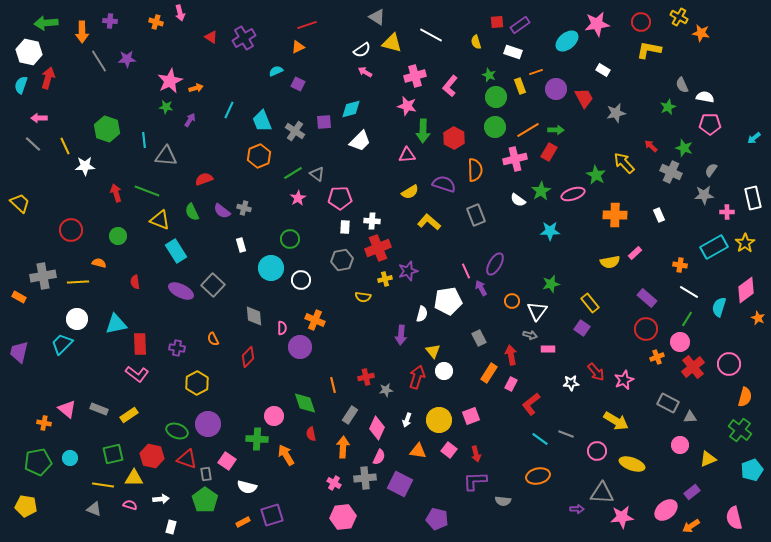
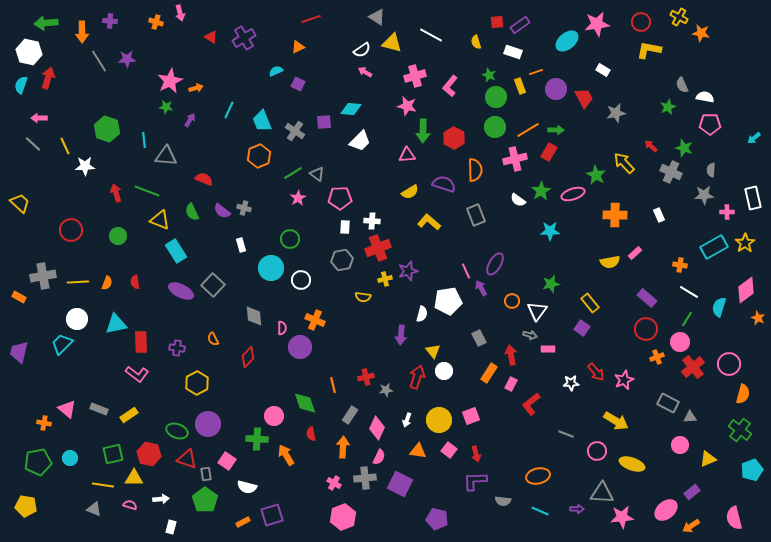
red line at (307, 25): moved 4 px right, 6 px up
cyan diamond at (351, 109): rotated 20 degrees clockwise
gray semicircle at (711, 170): rotated 32 degrees counterclockwise
red semicircle at (204, 179): rotated 42 degrees clockwise
orange semicircle at (99, 263): moved 8 px right, 20 px down; rotated 96 degrees clockwise
red rectangle at (140, 344): moved 1 px right, 2 px up
orange semicircle at (745, 397): moved 2 px left, 3 px up
cyan line at (540, 439): moved 72 px down; rotated 12 degrees counterclockwise
red hexagon at (152, 456): moved 3 px left, 2 px up
pink hexagon at (343, 517): rotated 15 degrees counterclockwise
